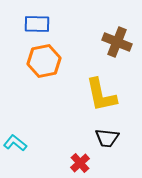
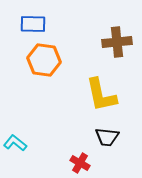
blue rectangle: moved 4 px left
brown cross: rotated 28 degrees counterclockwise
orange hexagon: moved 1 px up; rotated 20 degrees clockwise
black trapezoid: moved 1 px up
red cross: rotated 18 degrees counterclockwise
